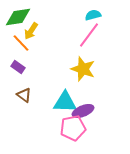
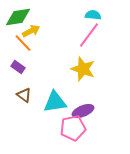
cyan semicircle: rotated 21 degrees clockwise
yellow arrow: rotated 150 degrees counterclockwise
orange line: moved 2 px right
cyan triangle: moved 10 px left; rotated 10 degrees counterclockwise
